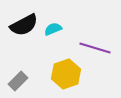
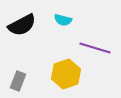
black semicircle: moved 2 px left
cyan semicircle: moved 10 px right, 9 px up; rotated 144 degrees counterclockwise
gray rectangle: rotated 24 degrees counterclockwise
